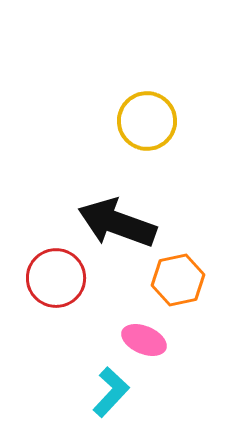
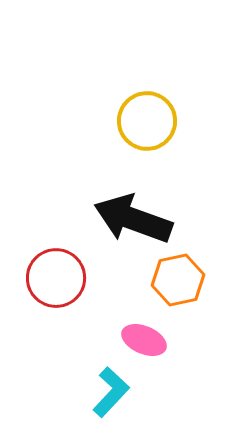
black arrow: moved 16 px right, 4 px up
